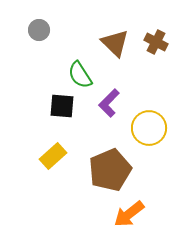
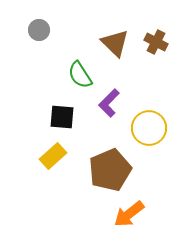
black square: moved 11 px down
